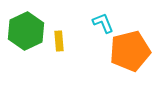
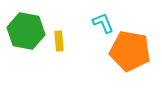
green hexagon: rotated 24 degrees counterclockwise
orange pentagon: rotated 24 degrees clockwise
